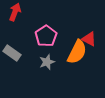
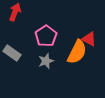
gray star: moved 1 px left, 1 px up
